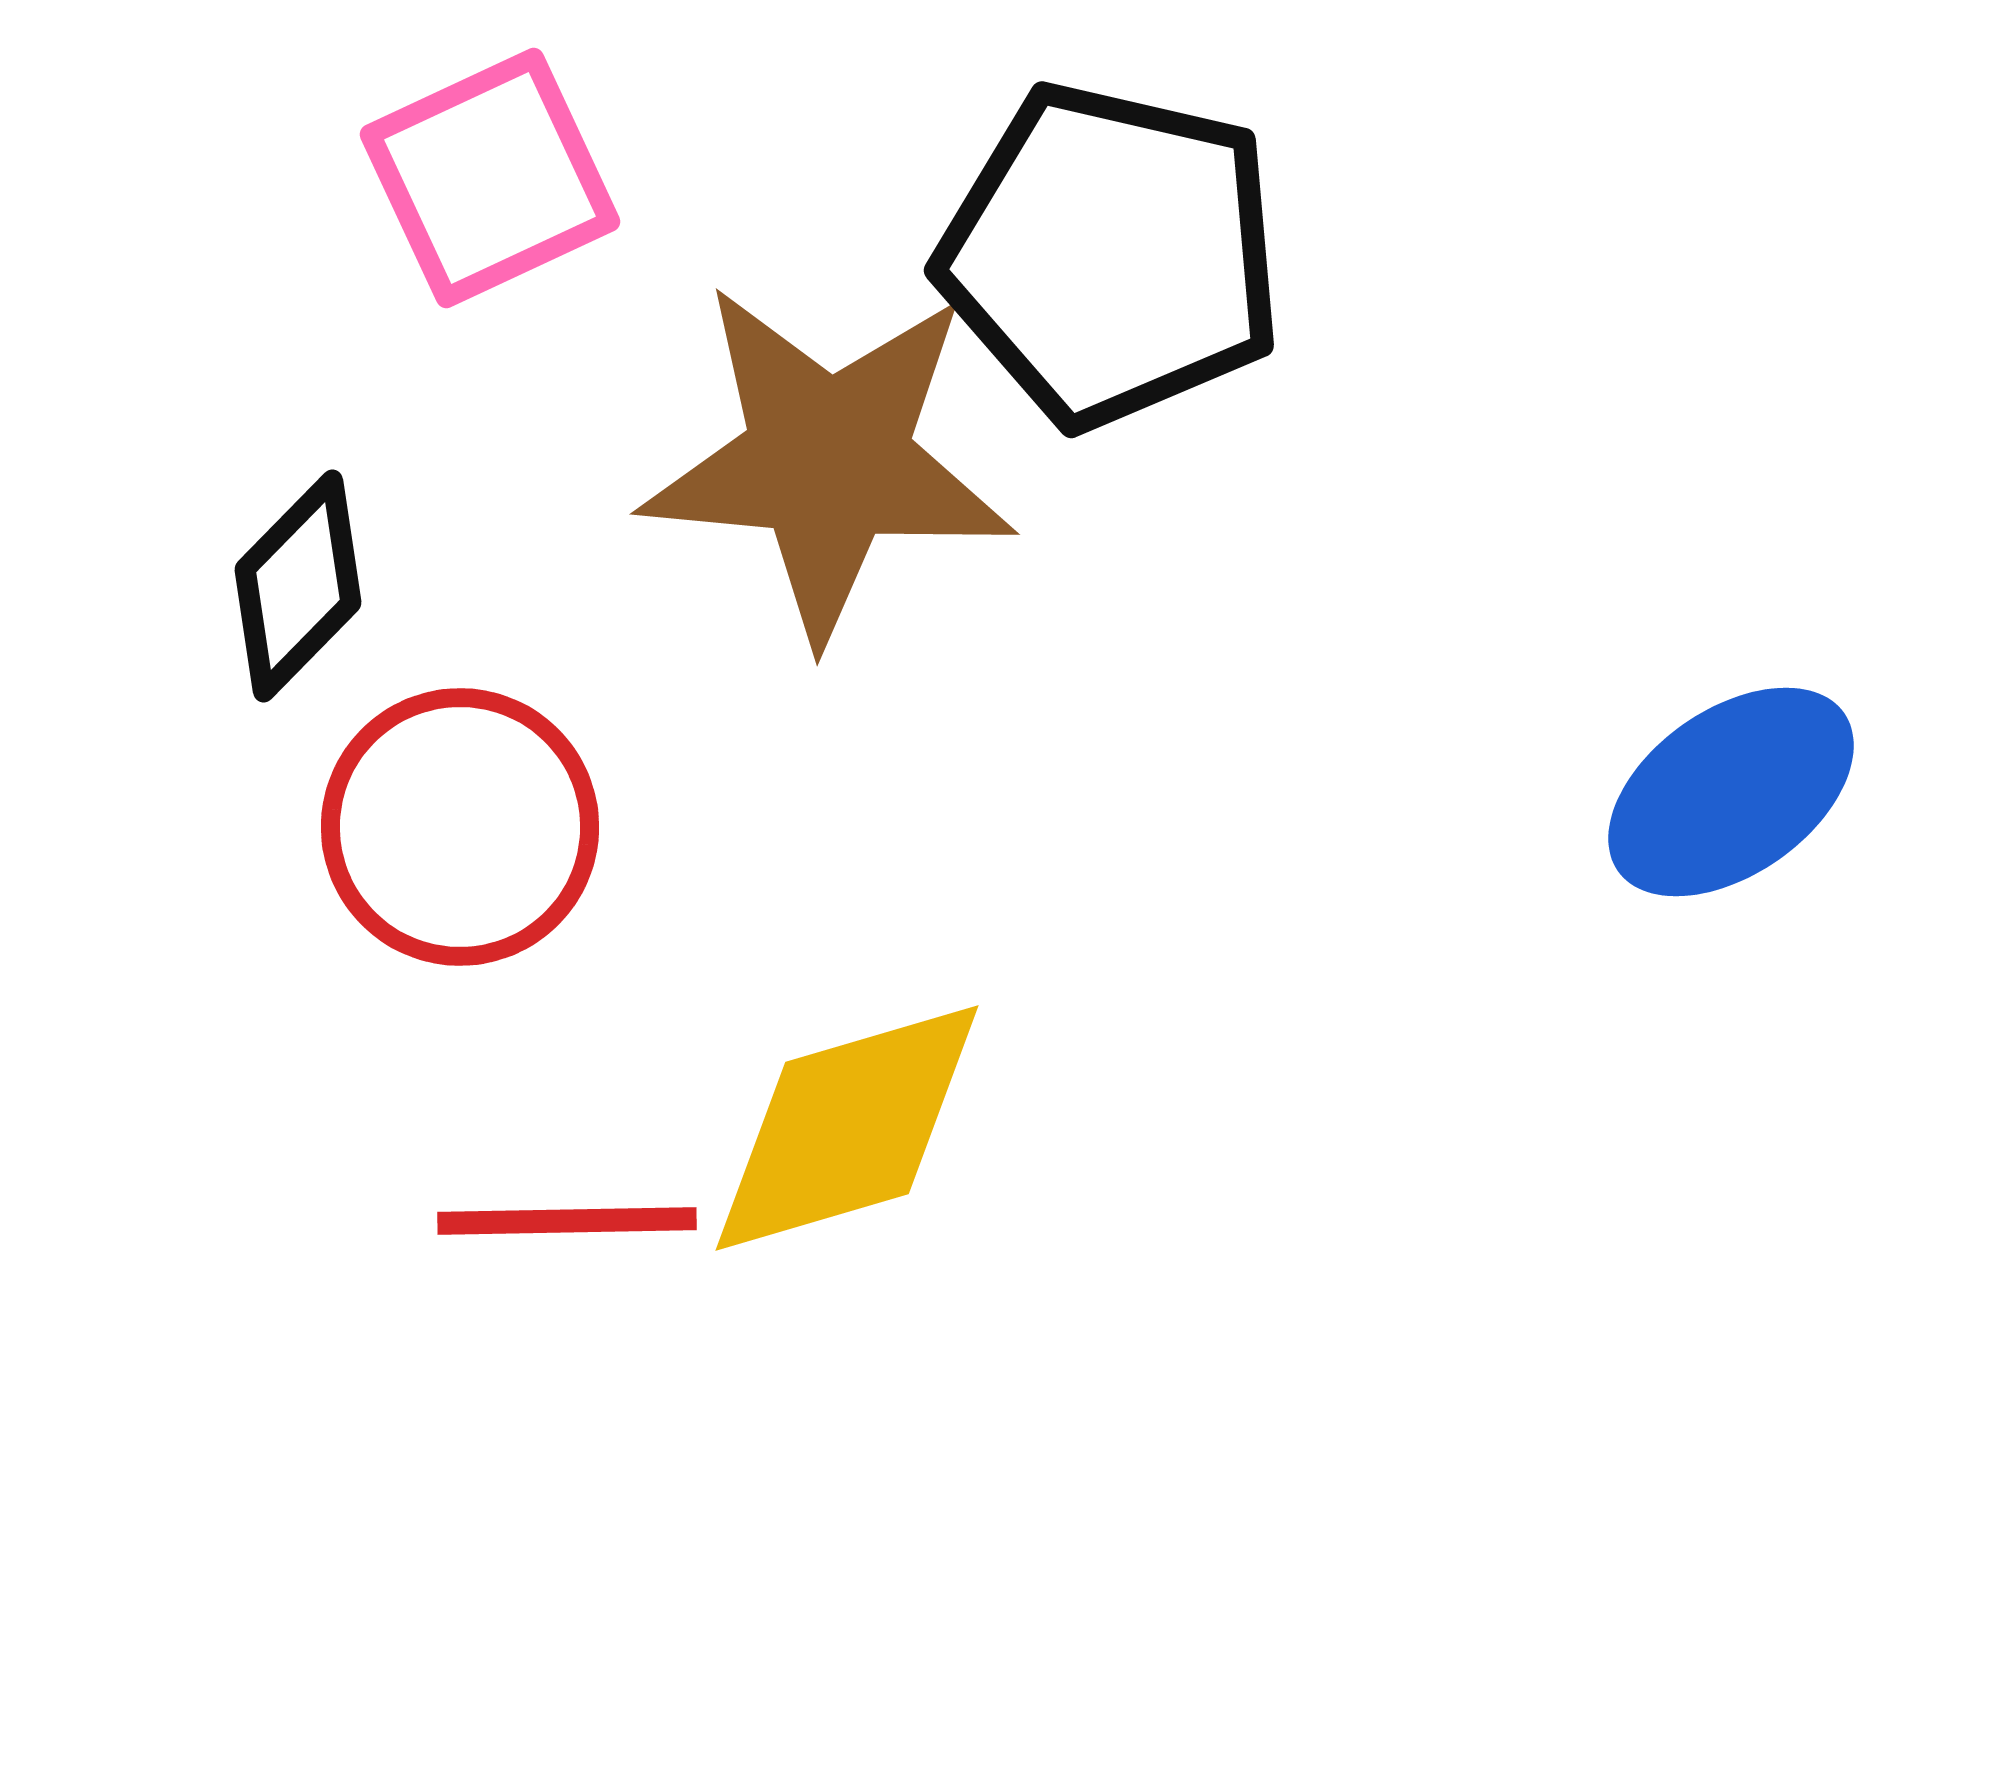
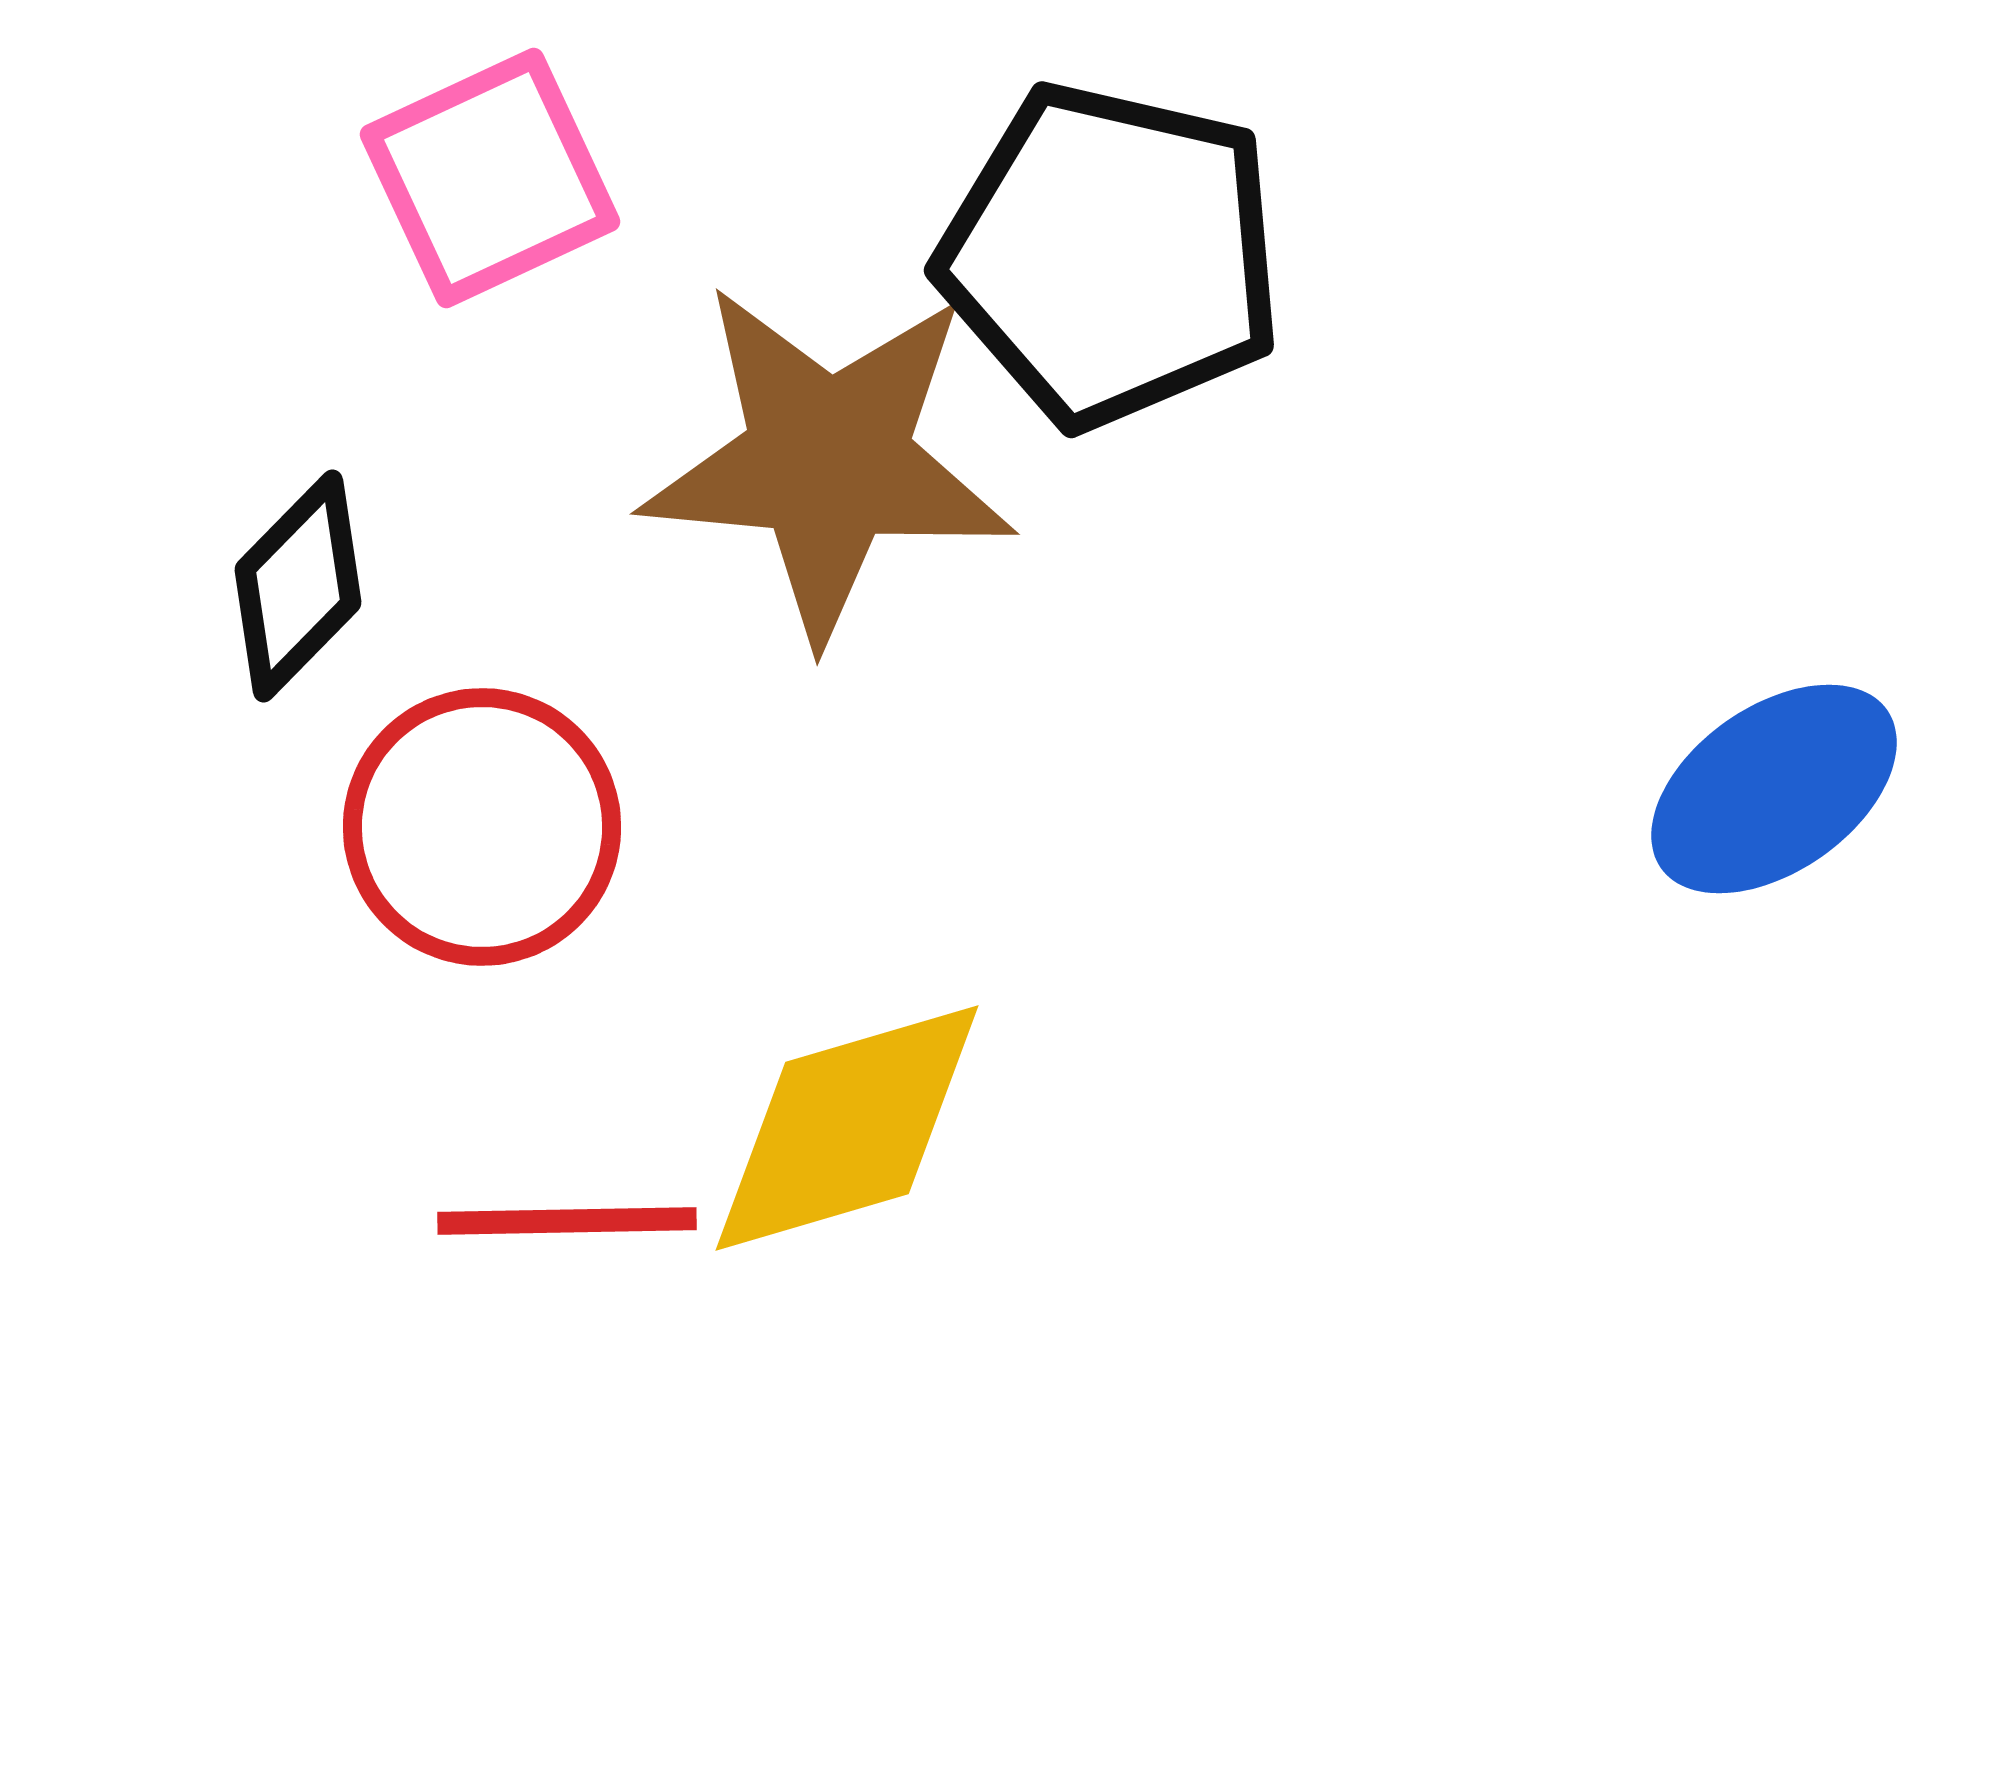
blue ellipse: moved 43 px right, 3 px up
red circle: moved 22 px right
